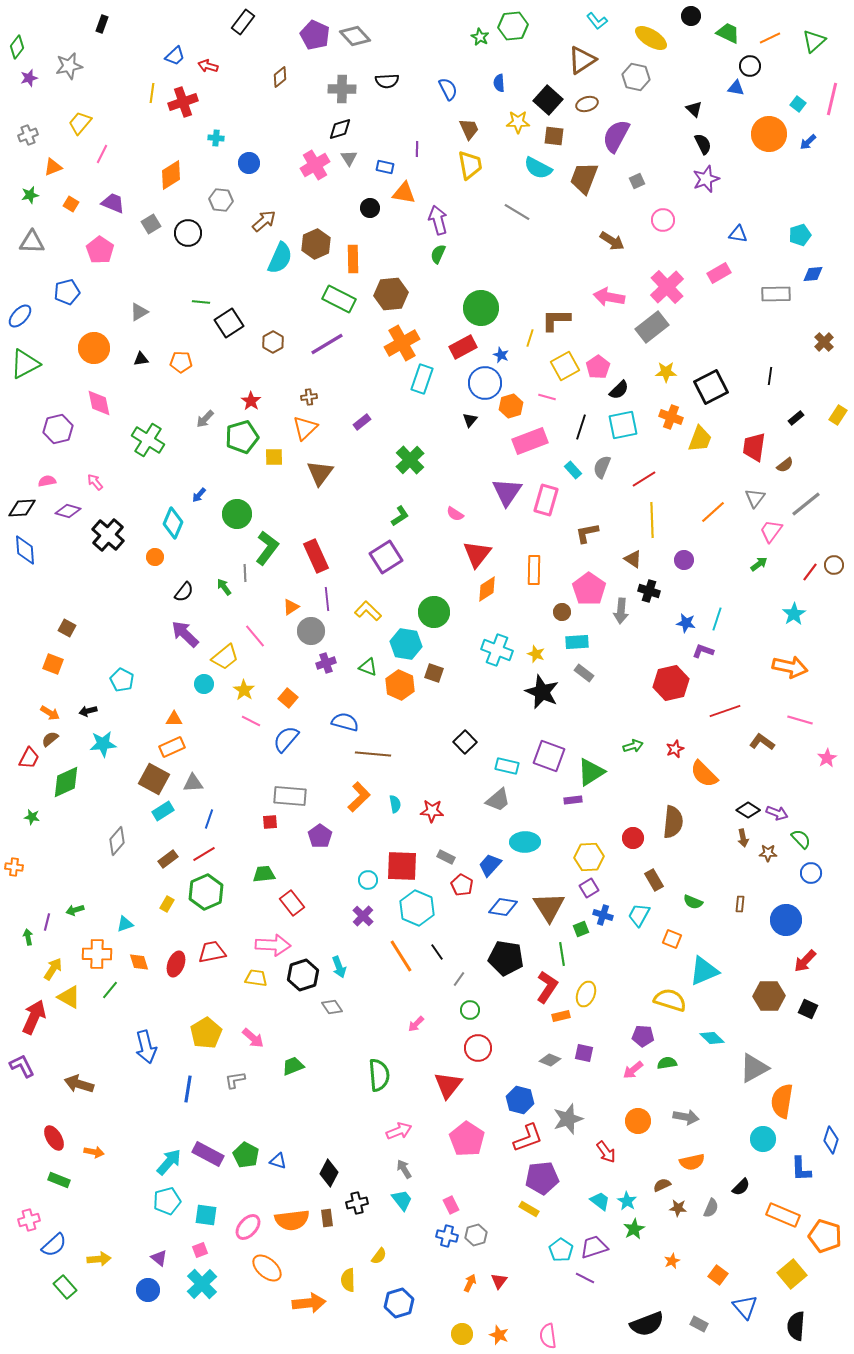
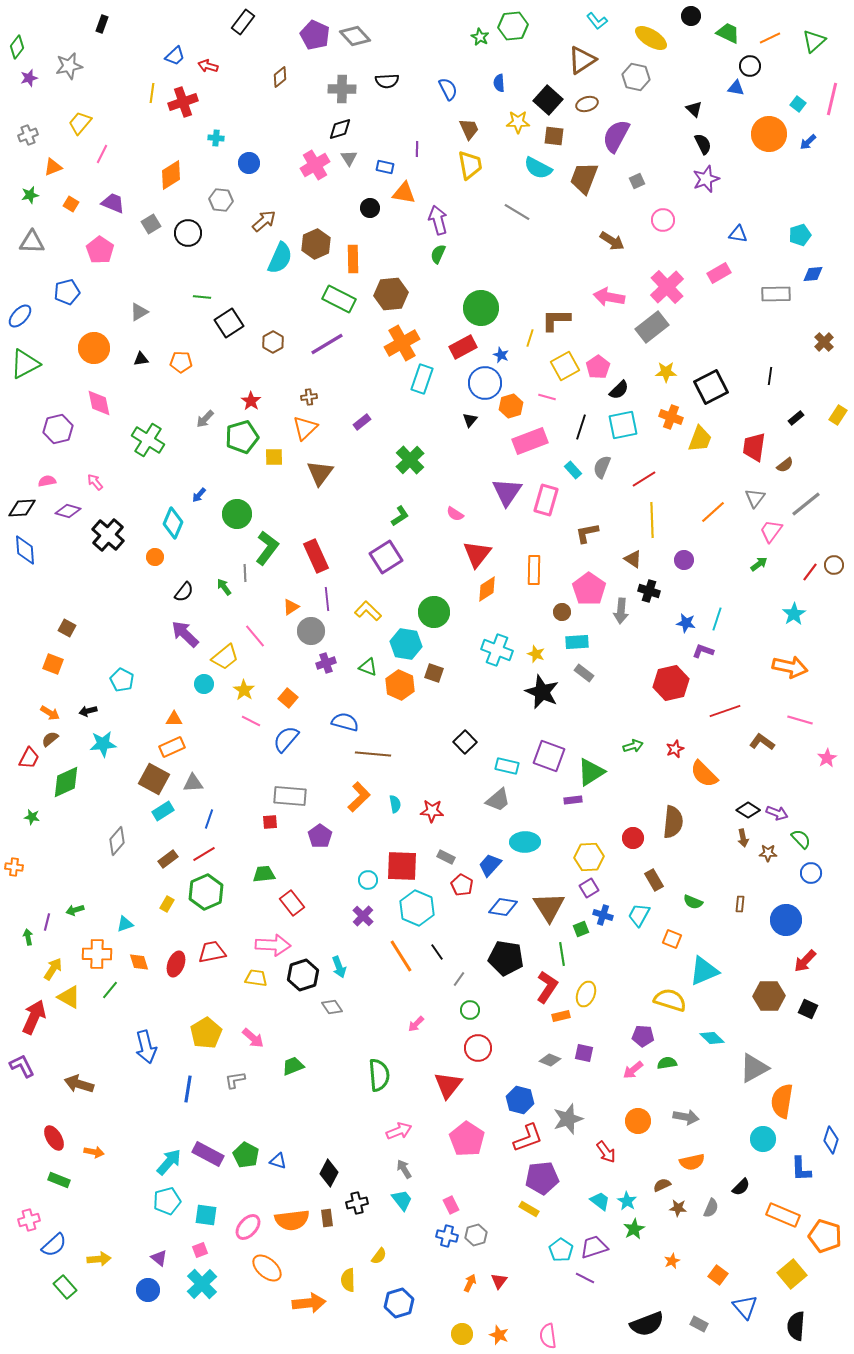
green line at (201, 302): moved 1 px right, 5 px up
